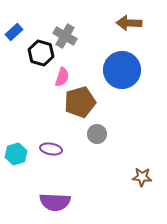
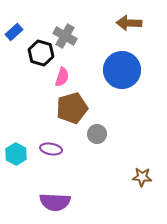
brown pentagon: moved 8 px left, 6 px down
cyan hexagon: rotated 15 degrees counterclockwise
